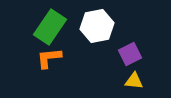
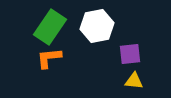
purple square: rotated 20 degrees clockwise
